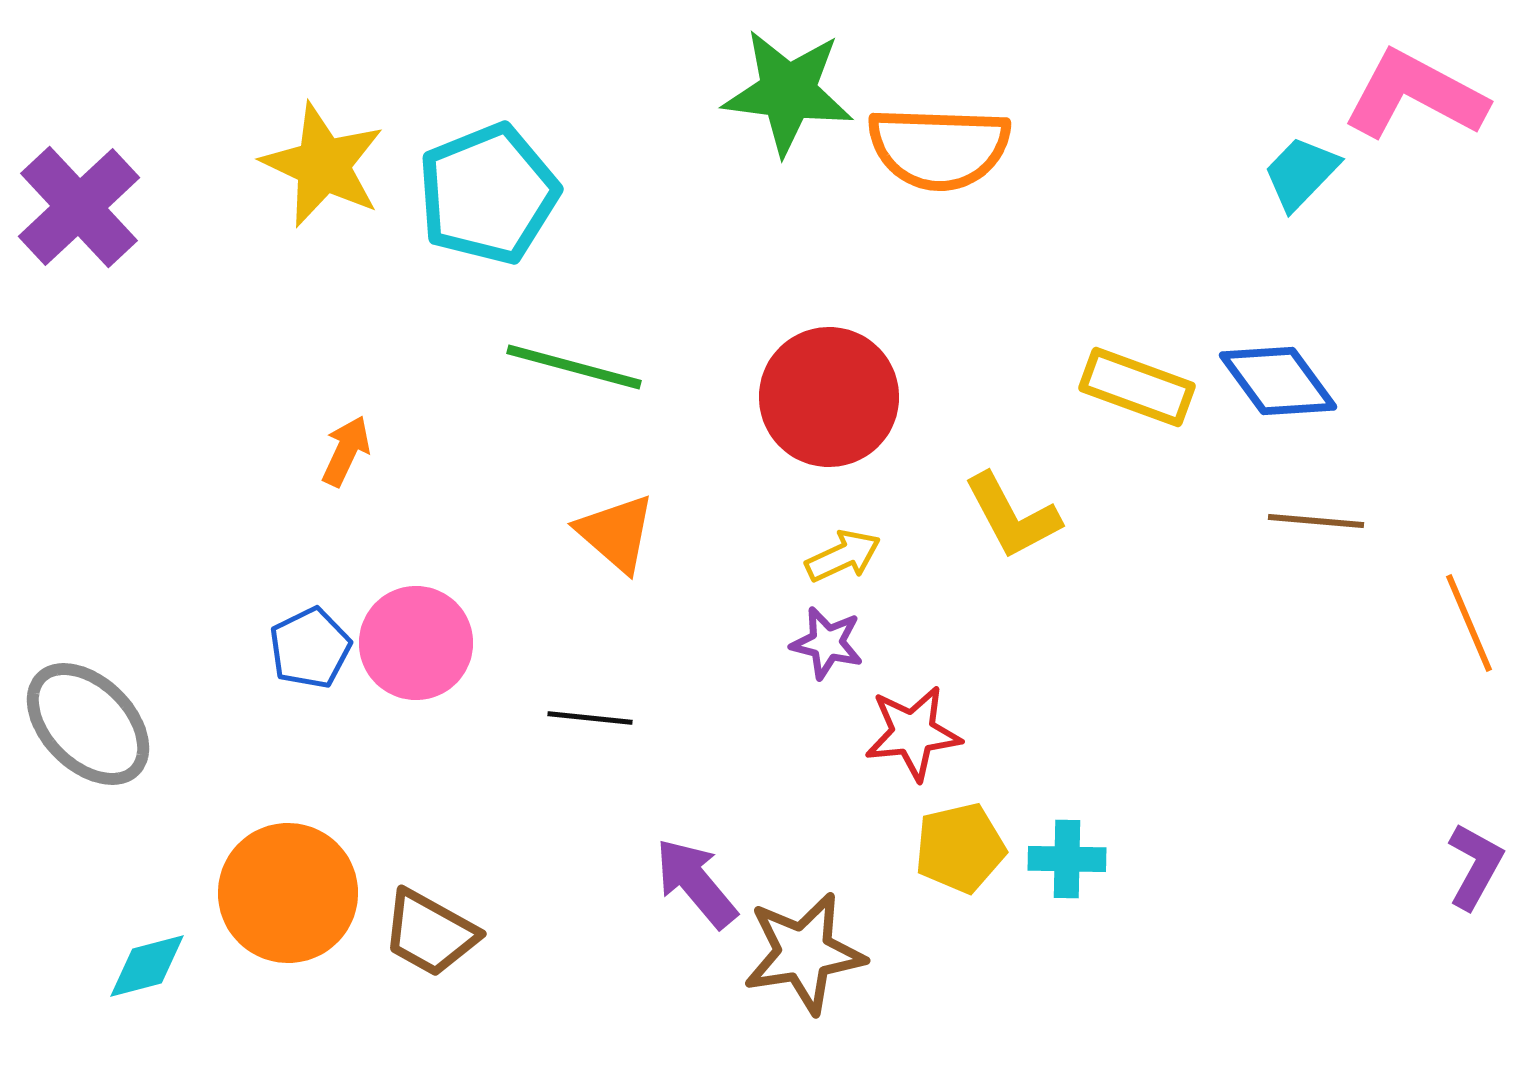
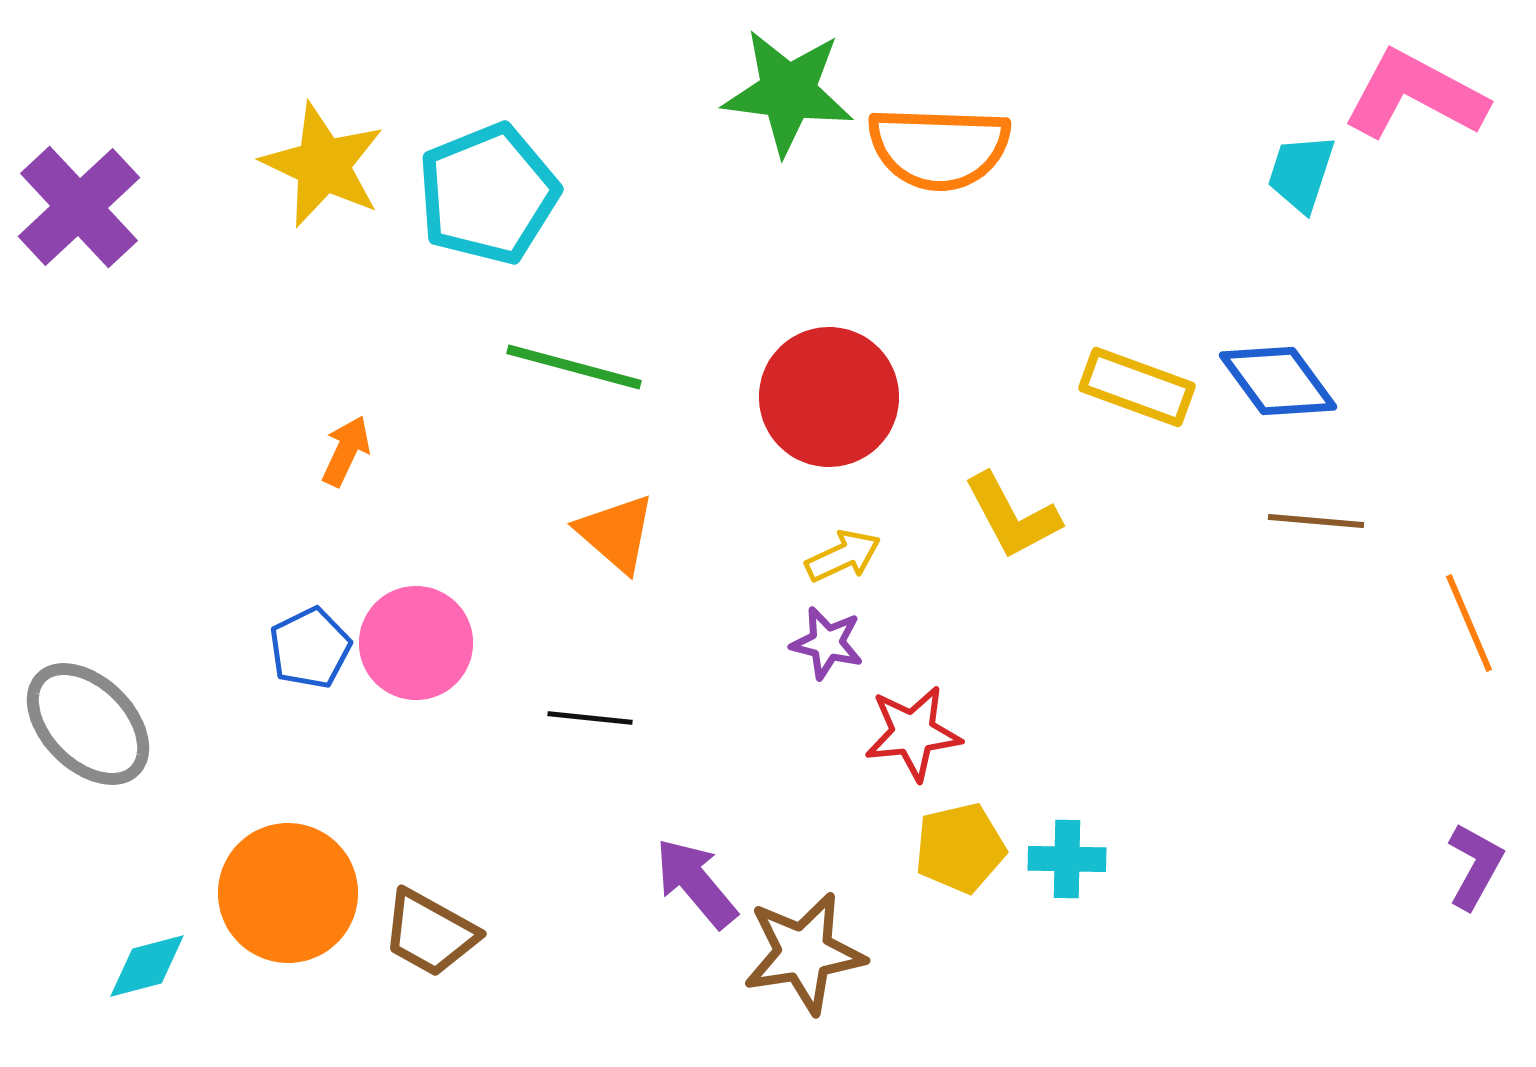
cyan trapezoid: rotated 26 degrees counterclockwise
